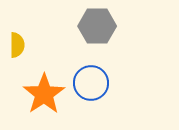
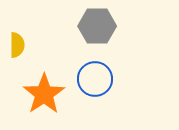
blue circle: moved 4 px right, 4 px up
